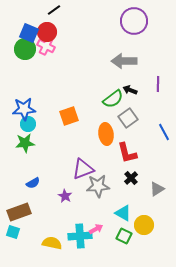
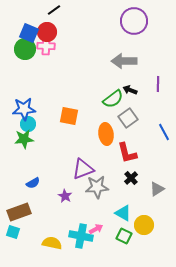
pink cross: rotated 24 degrees counterclockwise
orange square: rotated 30 degrees clockwise
green star: moved 1 px left, 4 px up
gray star: moved 1 px left, 1 px down
cyan cross: moved 1 px right; rotated 15 degrees clockwise
